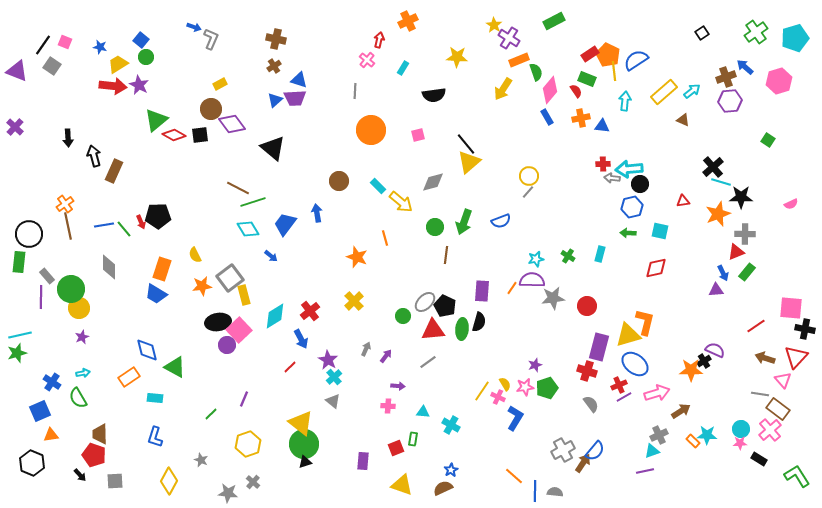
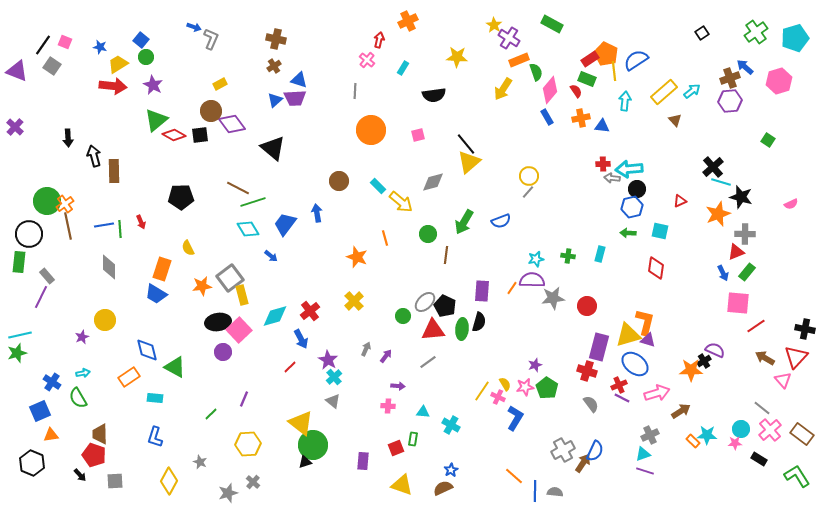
green rectangle at (554, 21): moved 2 px left, 3 px down; rotated 55 degrees clockwise
red rectangle at (590, 54): moved 5 px down
orange pentagon at (608, 55): moved 2 px left, 1 px up
brown cross at (726, 77): moved 4 px right, 1 px down
purple star at (139, 85): moved 14 px right
brown circle at (211, 109): moved 2 px down
brown triangle at (683, 120): moved 8 px left; rotated 24 degrees clockwise
brown rectangle at (114, 171): rotated 25 degrees counterclockwise
black circle at (640, 184): moved 3 px left, 5 px down
black star at (741, 197): rotated 15 degrees clockwise
red triangle at (683, 201): moved 3 px left; rotated 16 degrees counterclockwise
black pentagon at (158, 216): moved 23 px right, 19 px up
green arrow at (464, 222): rotated 10 degrees clockwise
green circle at (435, 227): moved 7 px left, 7 px down
green line at (124, 229): moved 4 px left; rotated 36 degrees clockwise
yellow semicircle at (195, 255): moved 7 px left, 7 px up
green cross at (568, 256): rotated 24 degrees counterclockwise
red diamond at (656, 268): rotated 70 degrees counterclockwise
green circle at (71, 289): moved 24 px left, 88 px up
purple triangle at (716, 290): moved 68 px left, 50 px down; rotated 21 degrees clockwise
yellow rectangle at (244, 295): moved 2 px left
purple line at (41, 297): rotated 25 degrees clockwise
yellow circle at (79, 308): moved 26 px right, 12 px down
pink square at (791, 308): moved 53 px left, 5 px up
cyan diamond at (275, 316): rotated 16 degrees clockwise
purple circle at (227, 345): moved 4 px left, 7 px down
brown arrow at (765, 358): rotated 12 degrees clockwise
green pentagon at (547, 388): rotated 20 degrees counterclockwise
gray line at (760, 394): moved 2 px right, 14 px down; rotated 30 degrees clockwise
purple line at (624, 397): moved 2 px left, 1 px down; rotated 56 degrees clockwise
brown rectangle at (778, 409): moved 24 px right, 25 px down
gray cross at (659, 435): moved 9 px left
pink star at (740, 443): moved 5 px left
yellow hexagon at (248, 444): rotated 15 degrees clockwise
green circle at (304, 444): moved 9 px right, 1 px down
blue semicircle at (595, 451): rotated 15 degrees counterclockwise
cyan triangle at (652, 451): moved 9 px left, 3 px down
gray star at (201, 460): moved 1 px left, 2 px down
purple line at (645, 471): rotated 30 degrees clockwise
gray star at (228, 493): rotated 24 degrees counterclockwise
